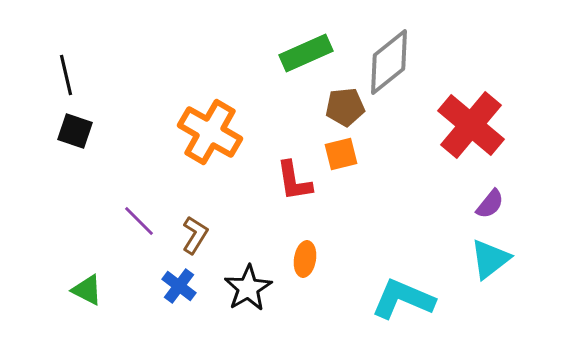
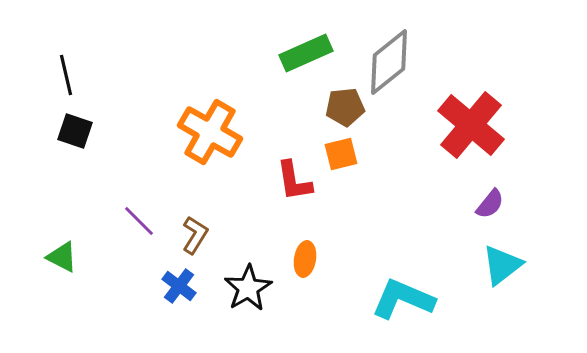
cyan triangle: moved 12 px right, 6 px down
green triangle: moved 25 px left, 33 px up
